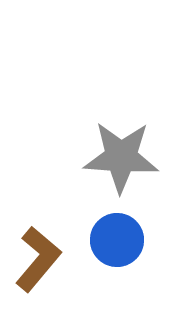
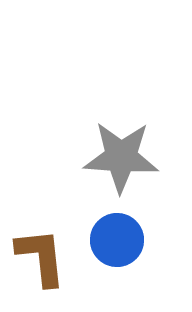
brown L-shape: moved 3 px right, 2 px up; rotated 46 degrees counterclockwise
